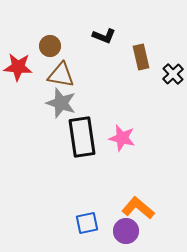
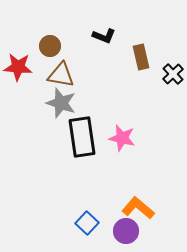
blue square: rotated 35 degrees counterclockwise
